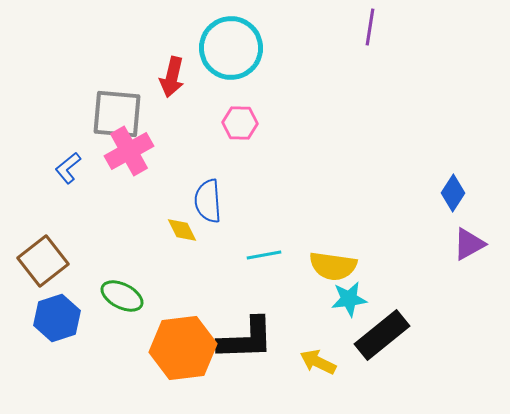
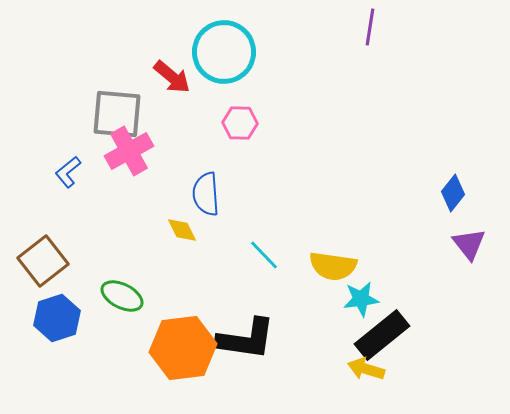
cyan circle: moved 7 px left, 4 px down
red arrow: rotated 63 degrees counterclockwise
blue L-shape: moved 4 px down
blue diamond: rotated 6 degrees clockwise
blue semicircle: moved 2 px left, 7 px up
purple triangle: rotated 39 degrees counterclockwise
cyan line: rotated 56 degrees clockwise
cyan star: moved 12 px right
black L-shape: rotated 10 degrees clockwise
yellow arrow: moved 48 px right, 7 px down; rotated 9 degrees counterclockwise
